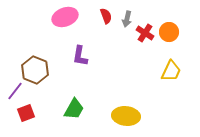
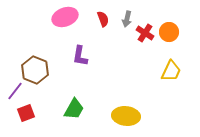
red semicircle: moved 3 px left, 3 px down
